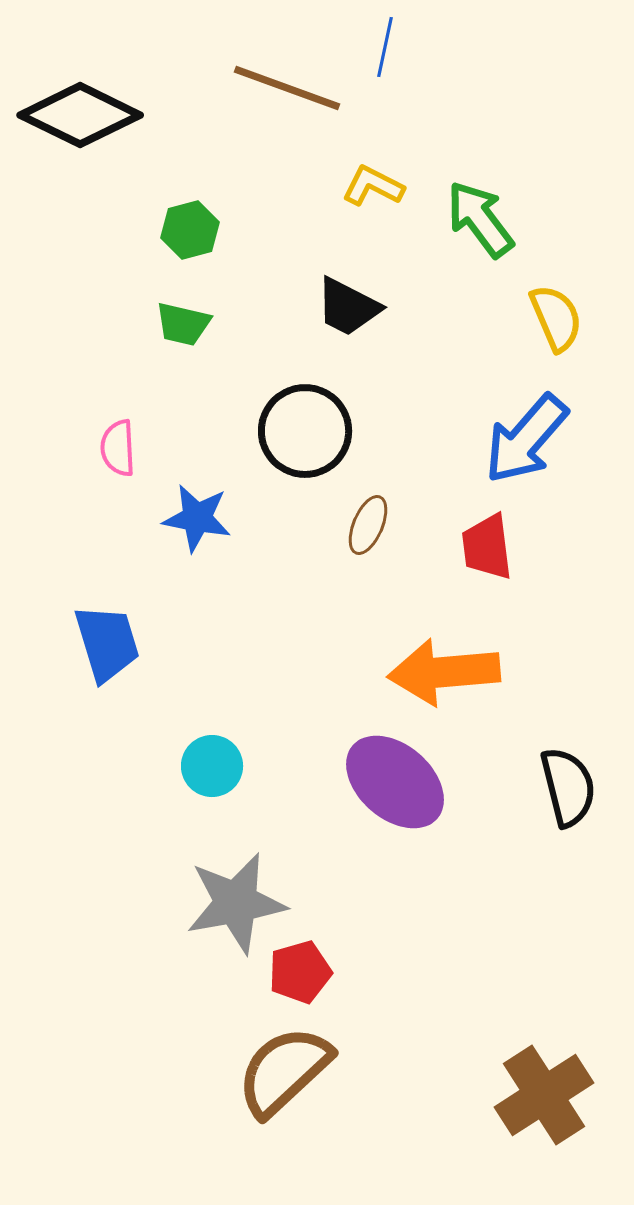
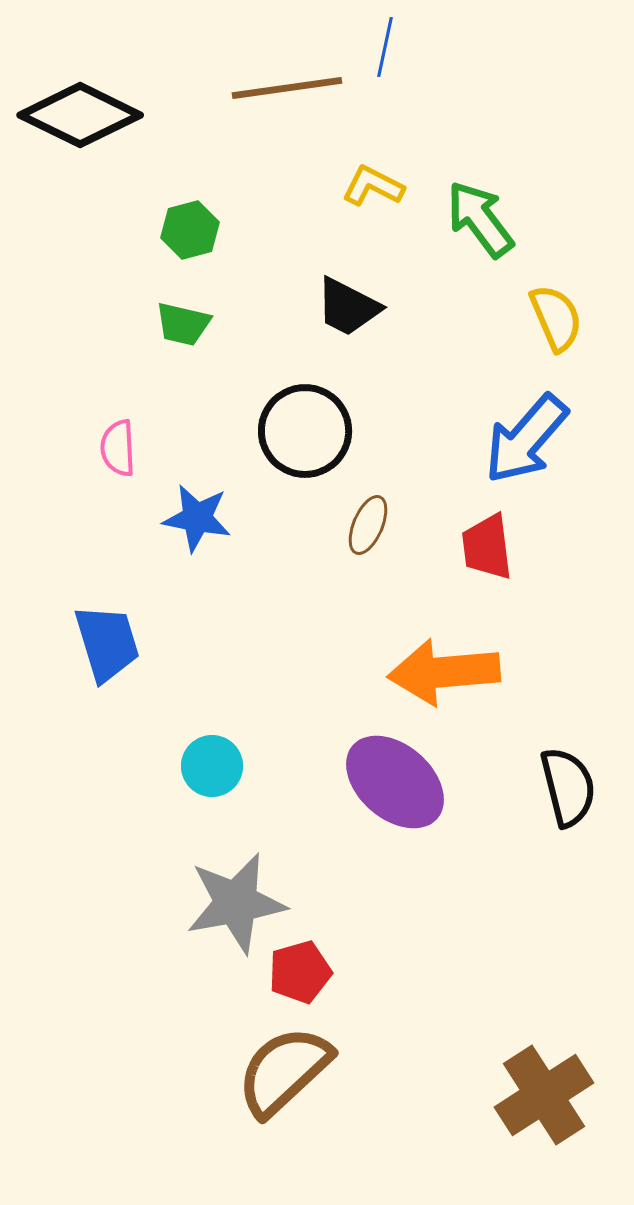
brown line: rotated 28 degrees counterclockwise
